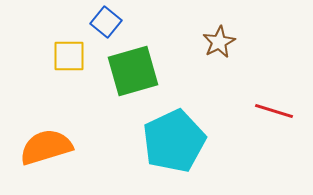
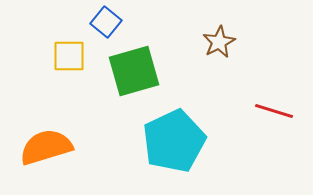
green square: moved 1 px right
